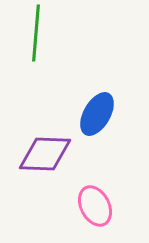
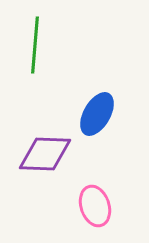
green line: moved 1 px left, 12 px down
pink ellipse: rotated 9 degrees clockwise
